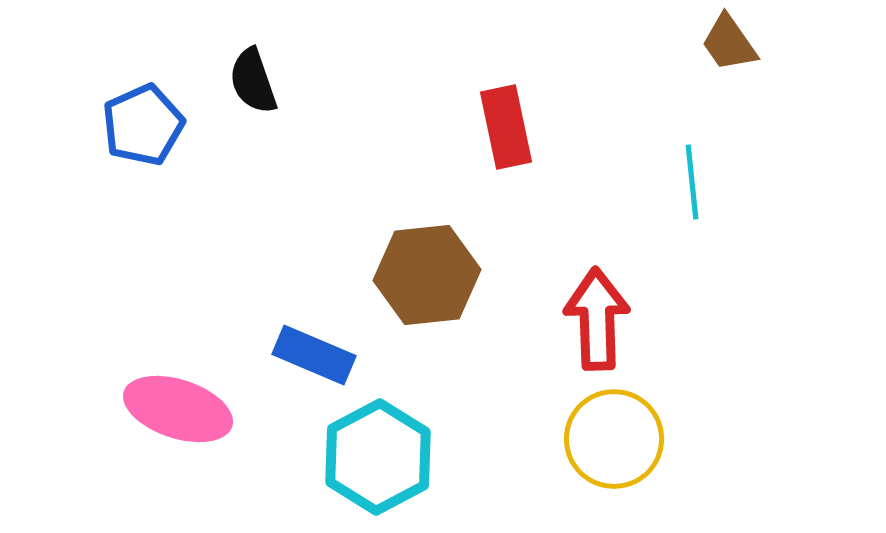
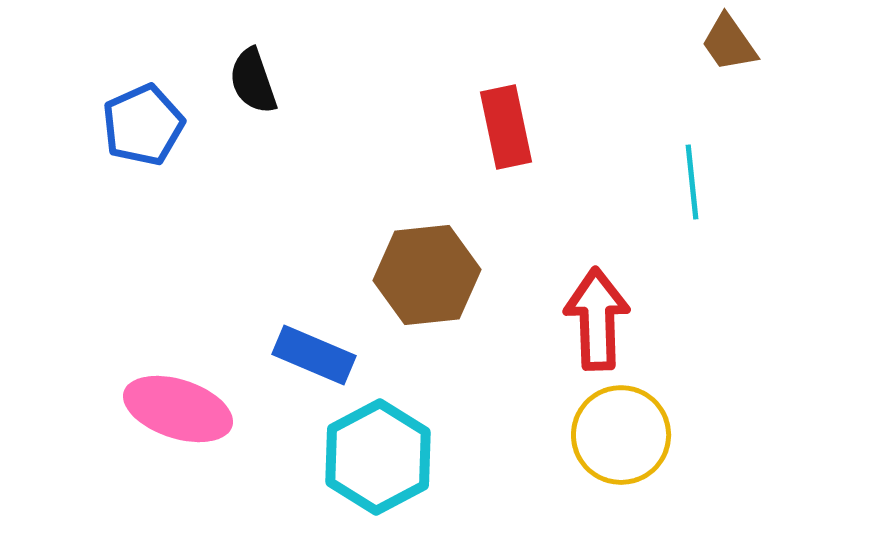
yellow circle: moved 7 px right, 4 px up
